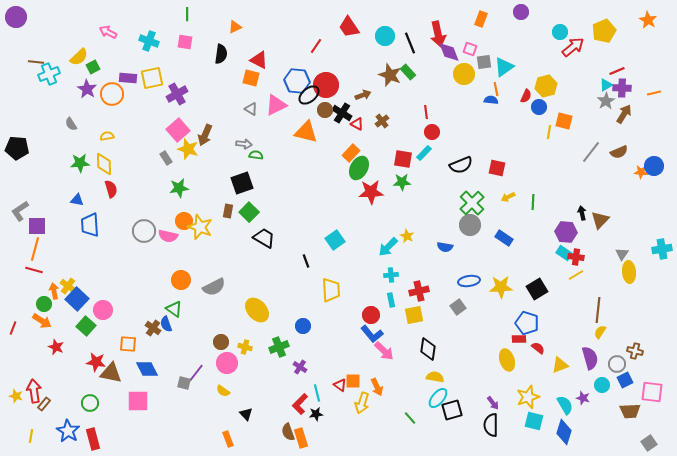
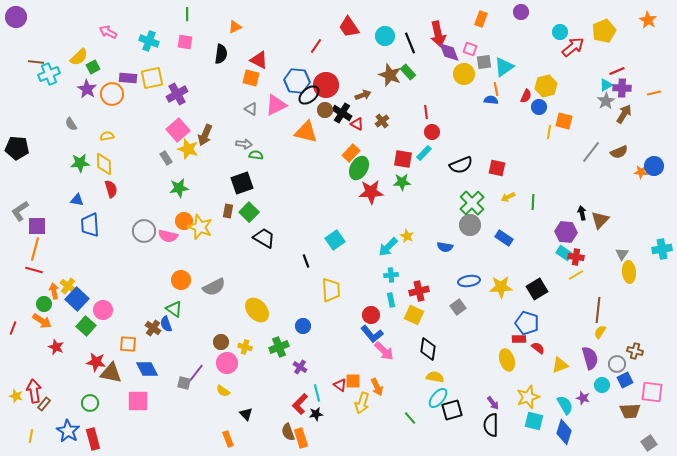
yellow square at (414, 315): rotated 36 degrees clockwise
